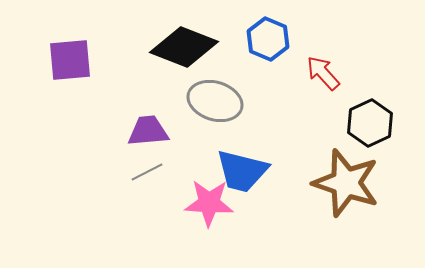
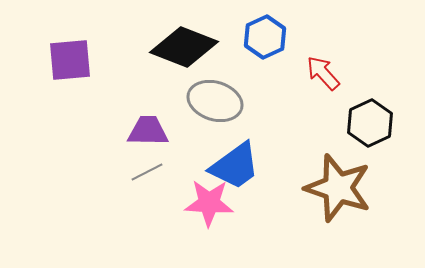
blue hexagon: moved 3 px left, 2 px up; rotated 12 degrees clockwise
purple trapezoid: rotated 6 degrees clockwise
blue trapezoid: moved 7 px left, 5 px up; rotated 50 degrees counterclockwise
brown star: moved 8 px left, 5 px down
